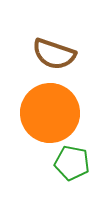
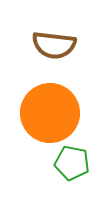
brown semicircle: moved 9 px up; rotated 12 degrees counterclockwise
